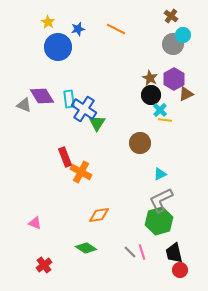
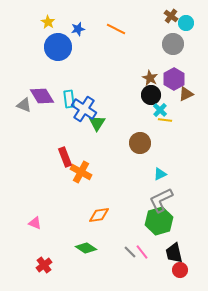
cyan circle: moved 3 px right, 12 px up
pink line: rotated 21 degrees counterclockwise
